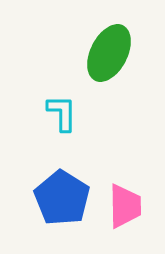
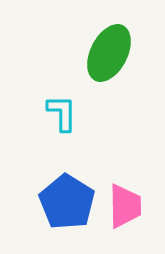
blue pentagon: moved 5 px right, 4 px down
